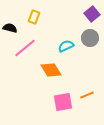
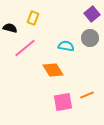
yellow rectangle: moved 1 px left, 1 px down
cyan semicircle: rotated 35 degrees clockwise
orange diamond: moved 2 px right
